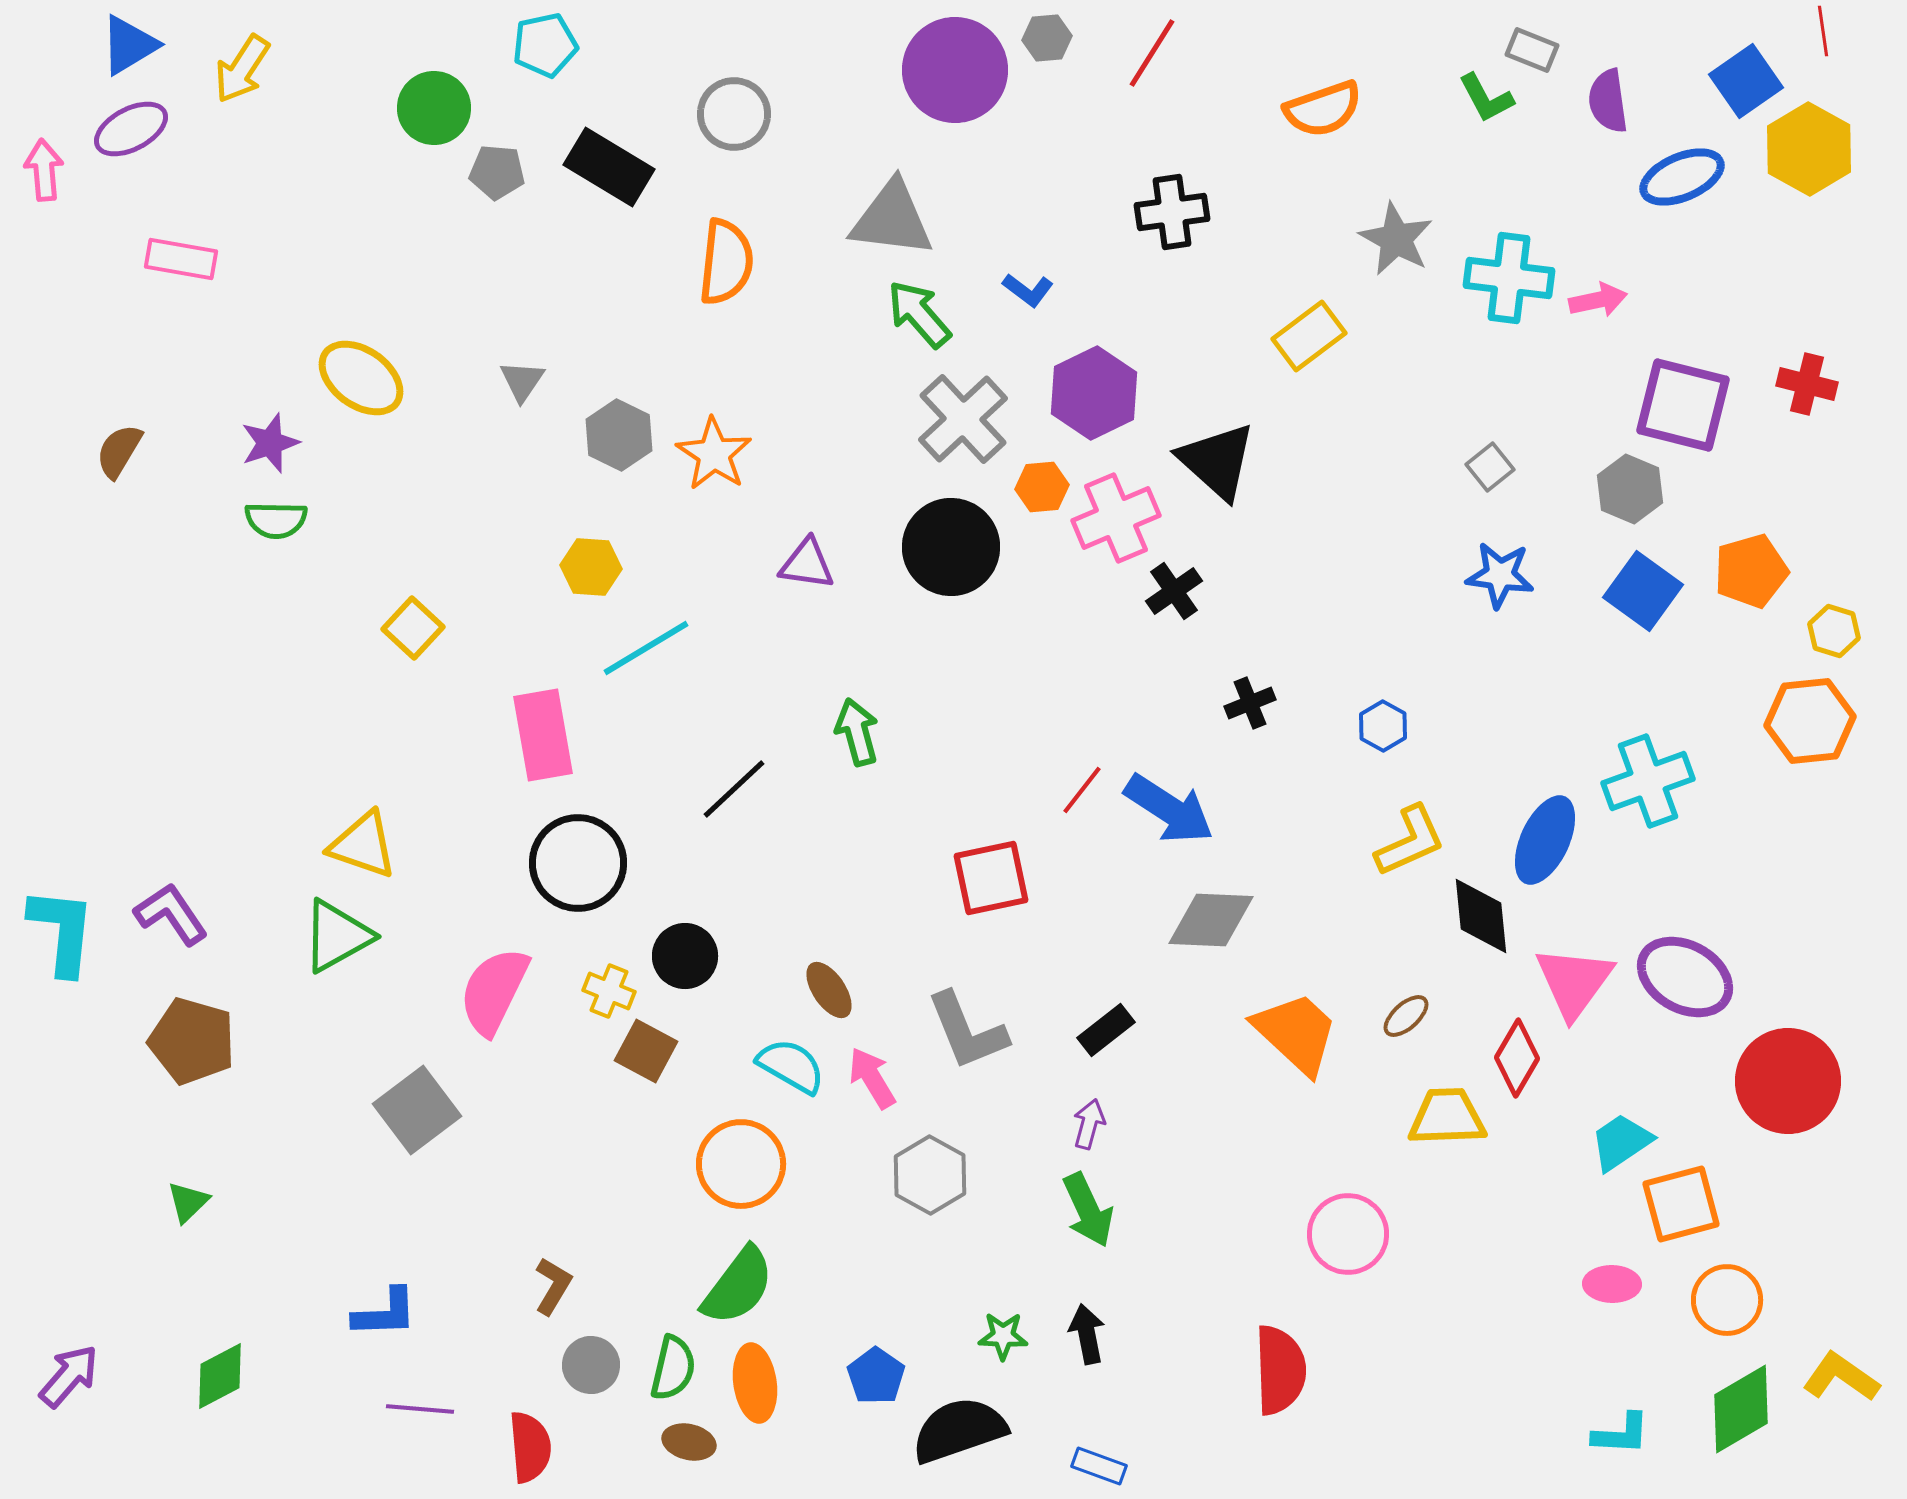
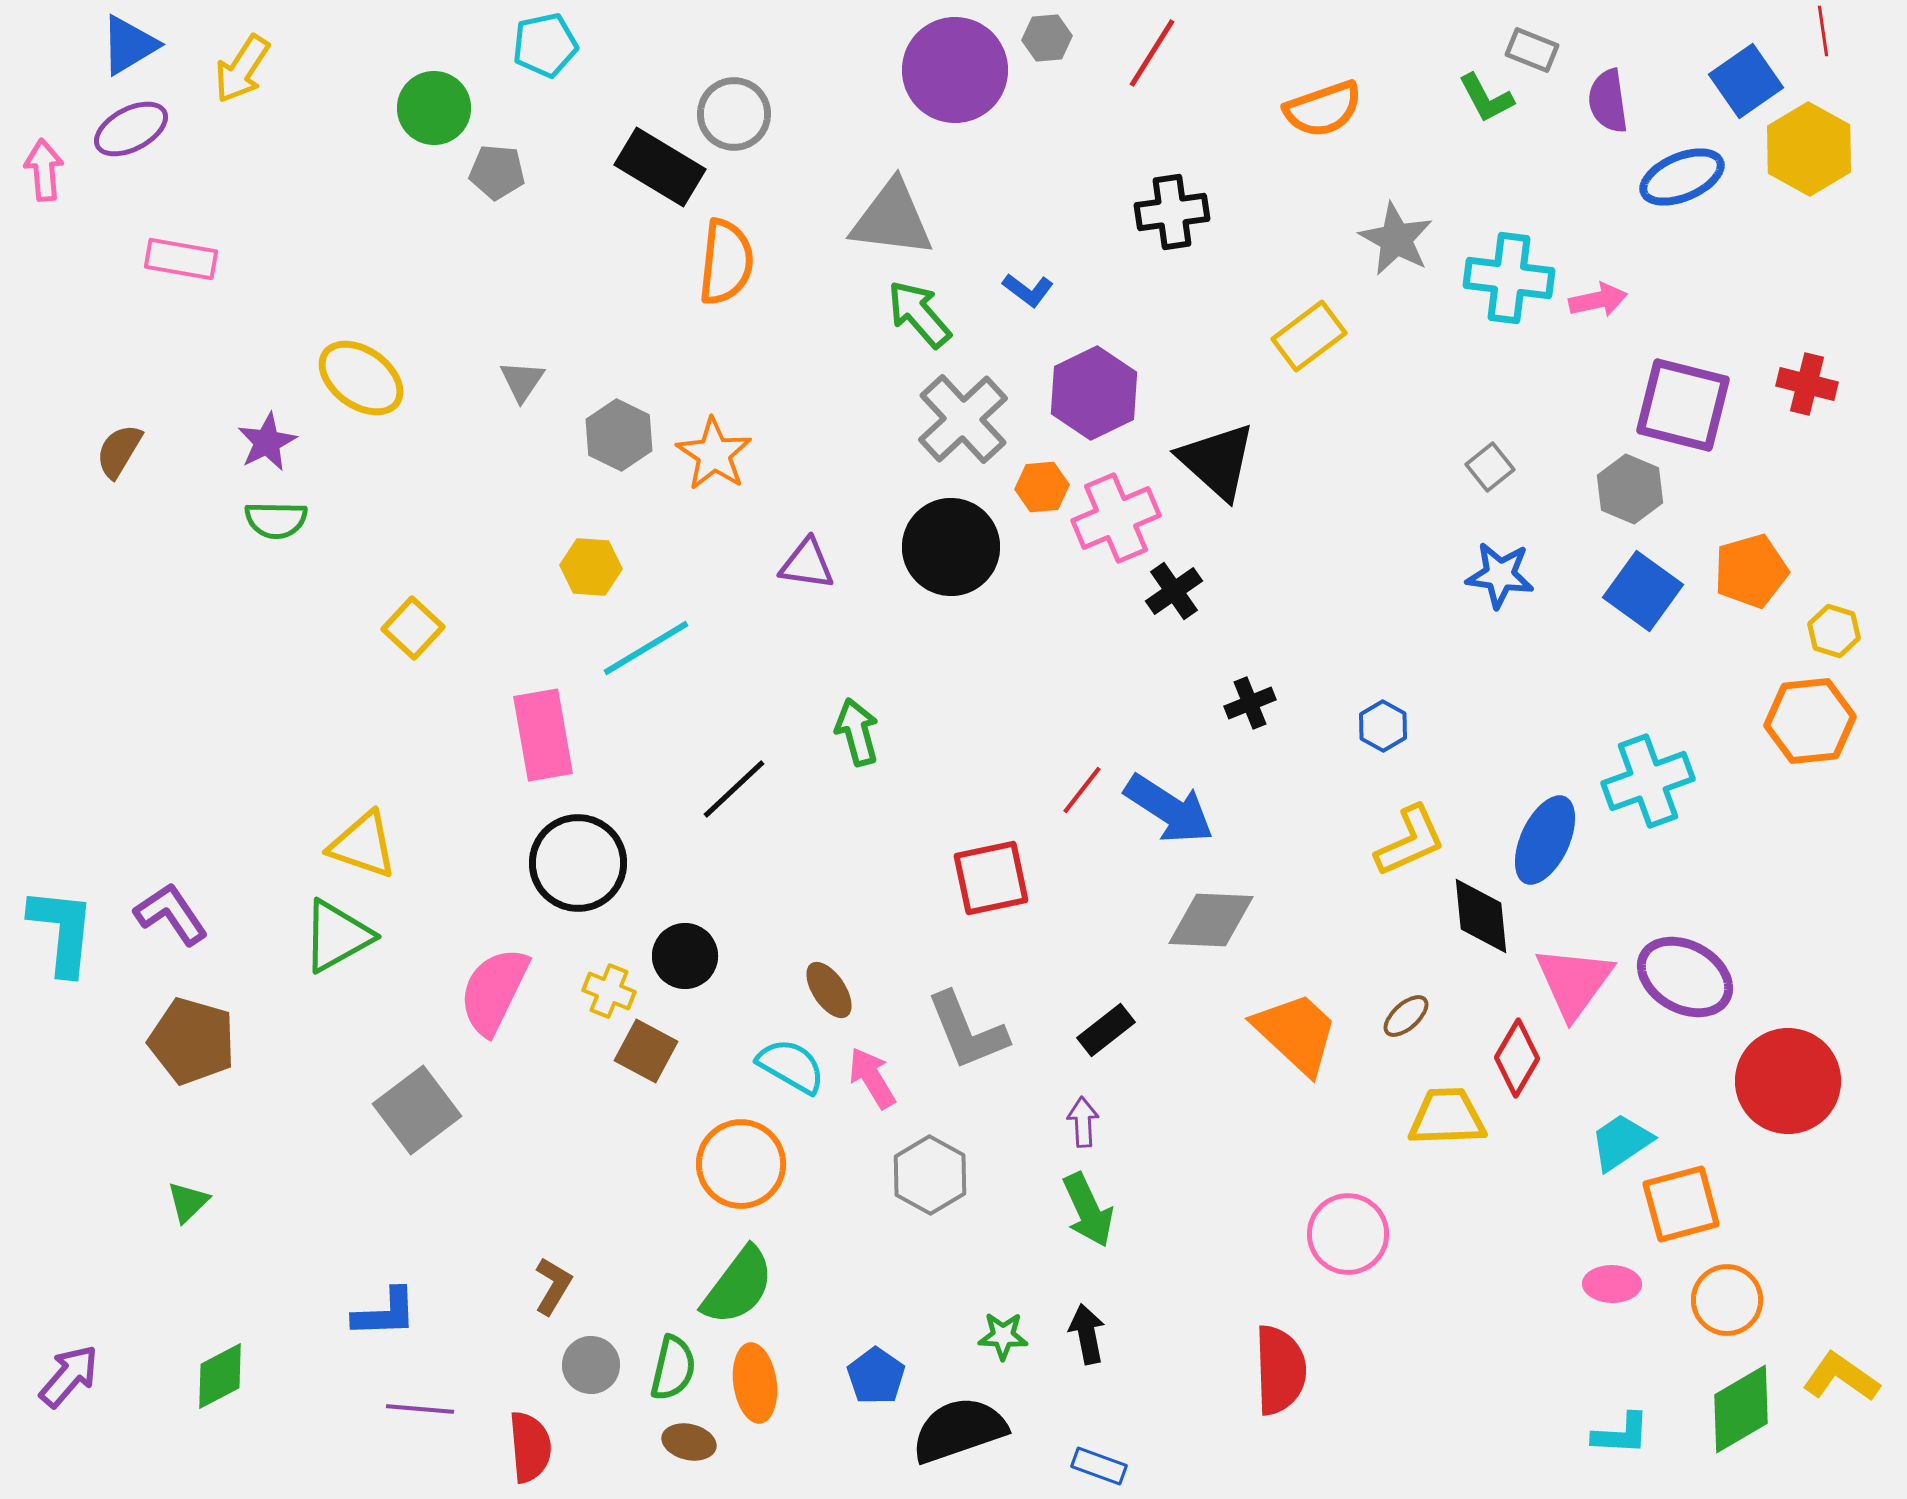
black rectangle at (609, 167): moved 51 px right
purple star at (270, 443): moved 3 px left, 1 px up; rotated 8 degrees counterclockwise
purple arrow at (1089, 1124): moved 6 px left, 2 px up; rotated 18 degrees counterclockwise
